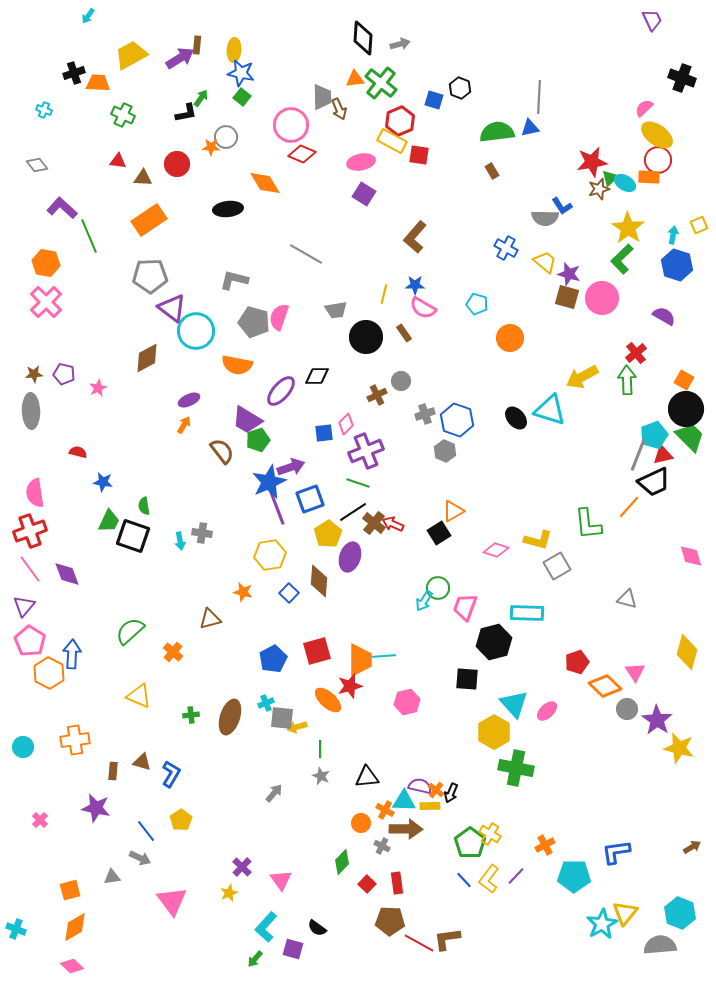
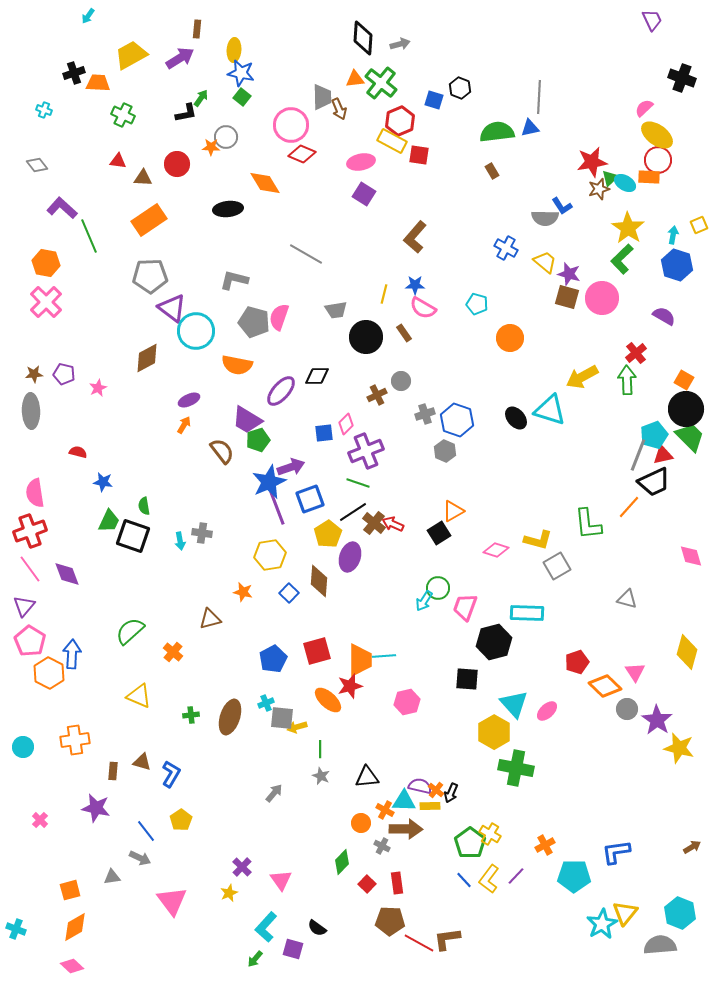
brown rectangle at (197, 45): moved 16 px up
